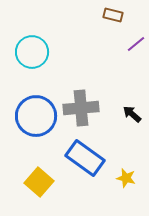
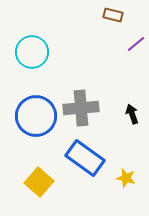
black arrow: rotated 30 degrees clockwise
